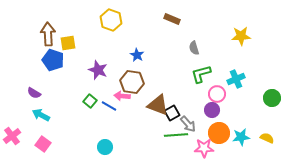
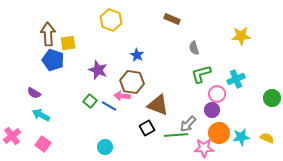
black square: moved 25 px left, 15 px down
gray arrow: rotated 84 degrees clockwise
